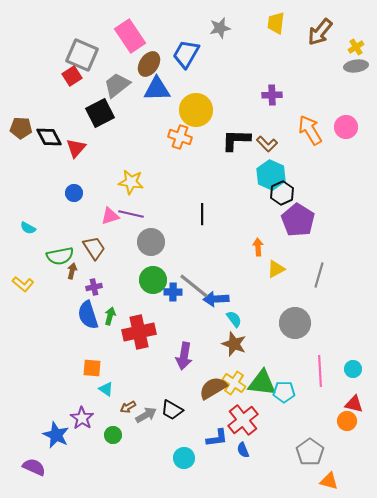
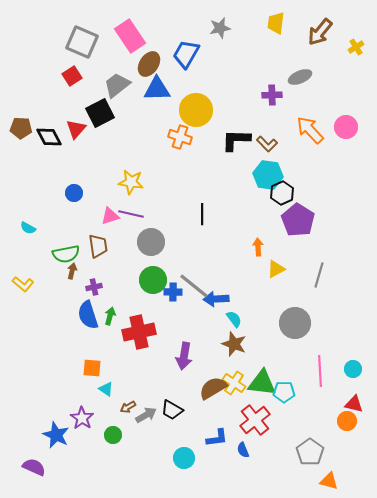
gray square at (82, 55): moved 13 px up
gray ellipse at (356, 66): moved 56 px left, 11 px down; rotated 15 degrees counterclockwise
orange arrow at (310, 130): rotated 12 degrees counterclockwise
red triangle at (76, 148): moved 19 px up
cyan hexagon at (271, 175): moved 3 px left; rotated 16 degrees counterclockwise
brown trapezoid at (94, 248): moved 4 px right, 2 px up; rotated 25 degrees clockwise
green semicircle at (60, 256): moved 6 px right, 2 px up
red cross at (243, 420): moved 12 px right
